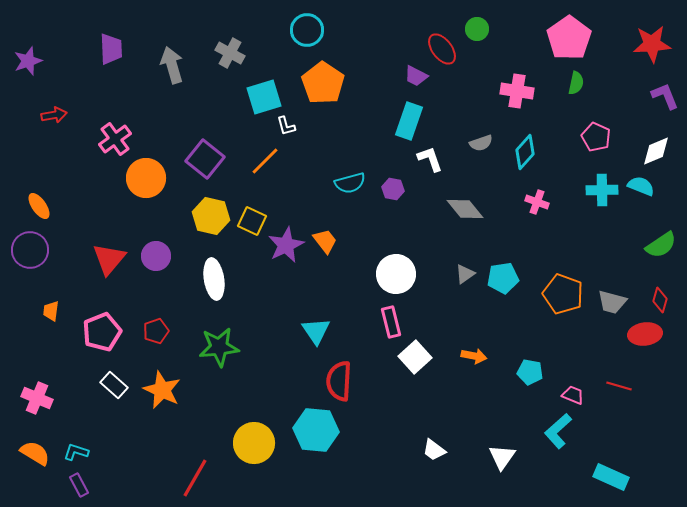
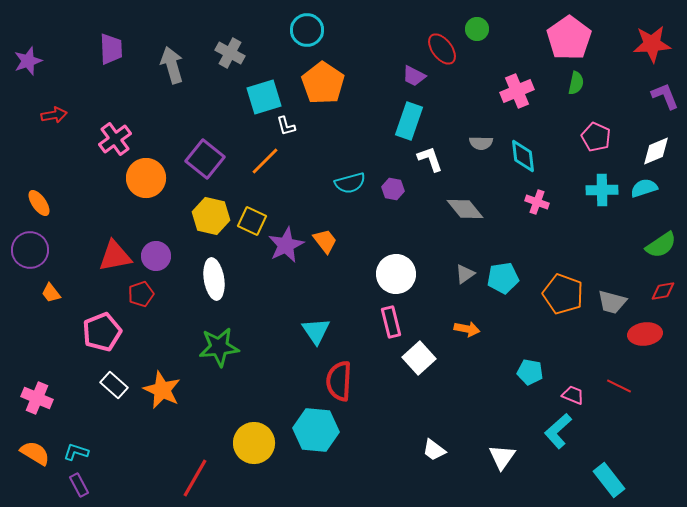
purple trapezoid at (416, 76): moved 2 px left
pink cross at (517, 91): rotated 32 degrees counterclockwise
gray semicircle at (481, 143): rotated 20 degrees clockwise
cyan diamond at (525, 152): moved 2 px left, 4 px down; rotated 48 degrees counterclockwise
cyan semicircle at (641, 186): moved 3 px right, 2 px down; rotated 40 degrees counterclockwise
orange ellipse at (39, 206): moved 3 px up
red triangle at (109, 259): moved 6 px right, 3 px up; rotated 39 degrees clockwise
red diamond at (660, 300): moved 3 px right, 9 px up; rotated 65 degrees clockwise
orange trapezoid at (51, 311): moved 18 px up; rotated 45 degrees counterclockwise
red pentagon at (156, 331): moved 15 px left, 37 px up
orange arrow at (474, 356): moved 7 px left, 27 px up
white square at (415, 357): moved 4 px right, 1 px down
red line at (619, 386): rotated 10 degrees clockwise
cyan rectangle at (611, 477): moved 2 px left, 3 px down; rotated 28 degrees clockwise
